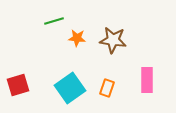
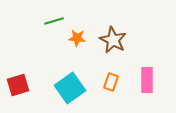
brown star: rotated 20 degrees clockwise
orange rectangle: moved 4 px right, 6 px up
